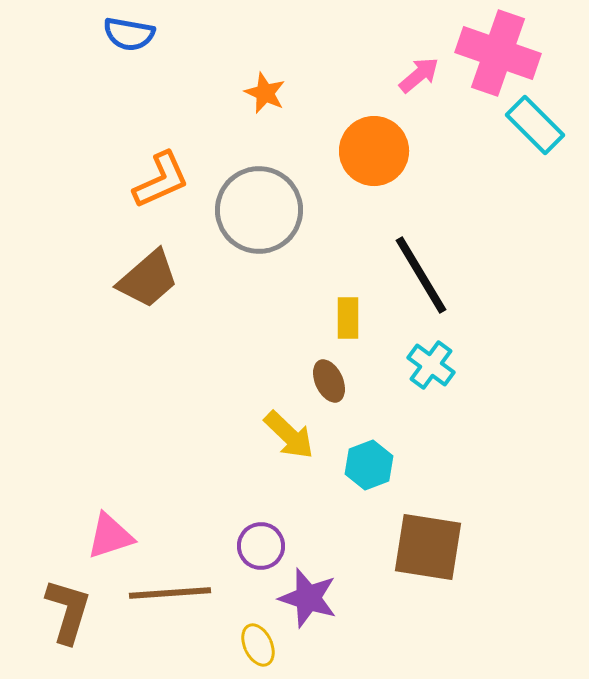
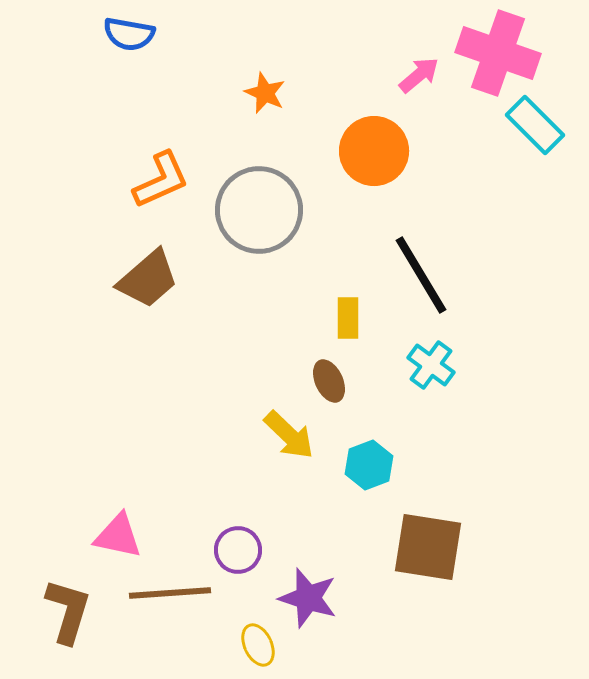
pink triangle: moved 8 px right; rotated 30 degrees clockwise
purple circle: moved 23 px left, 4 px down
